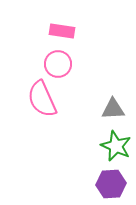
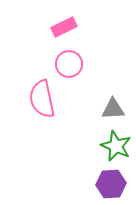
pink rectangle: moved 2 px right, 4 px up; rotated 35 degrees counterclockwise
pink circle: moved 11 px right
pink semicircle: rotated 12 degrees clockwise
